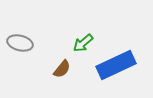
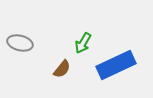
green arrow: rotated 20 degrees counterclockwise
